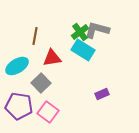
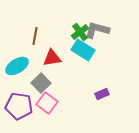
pink square: moved 1 px left, 9 px up
